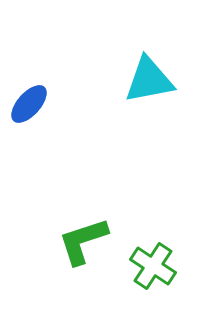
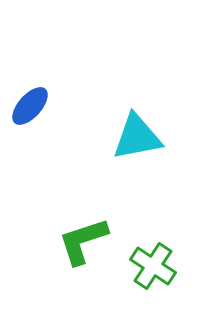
cyan triangle: moved 12 px left, 57 px down
blue ellipse: moved 1 px right, 2 px down
